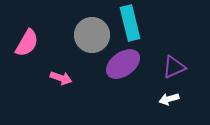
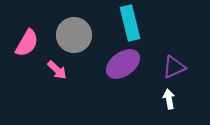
gray circle: moved 18 px left
pink arrow: moved 4 px left, 8 px up; rotated 25 degrees clockwise
white arrow: rotated 96 degrees clockwise
